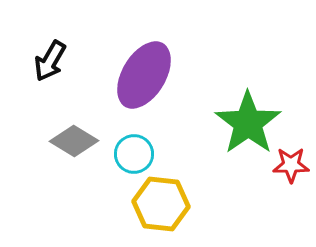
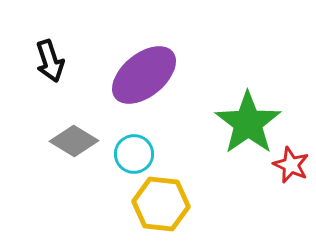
black arrow: rotated 48 degrees counterclockwise
purple ellipse: rotated 20 degrees clockwise
red star: rotated 24 degrees clockwise
